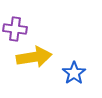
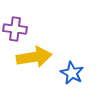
blue star: moved 2 px left; rotated 10 degrees counterclockwise
